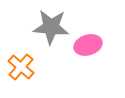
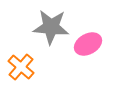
pink ellipse: moved 1 px up; rotated 12 degrees counterclockwise
